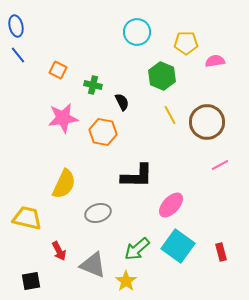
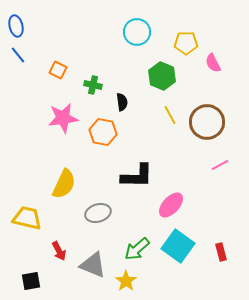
pink semicircle: moved 2 px left, 2 px down; rotated 108 degrees counterclockwise
black semicircle: rotated 18 degrees clockwise
